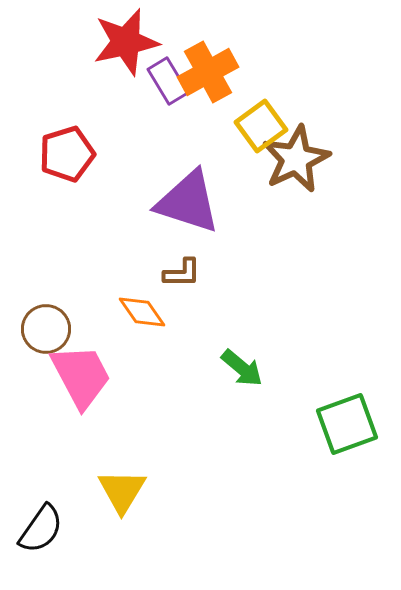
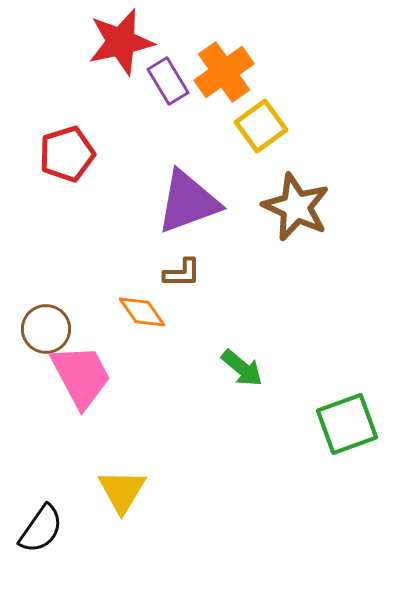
red star: moved 5 px left
orange cross: moved 16 px right; rotated 6 degrees counterclockwise
brown star: moved 48 px down; rotated 22 degrees counterclockwise
purple triangle: rotated 38 degrees counterclockwise
